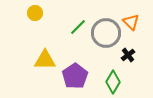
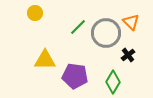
purple pentagon: rotated 30 degrees counterclockwise
